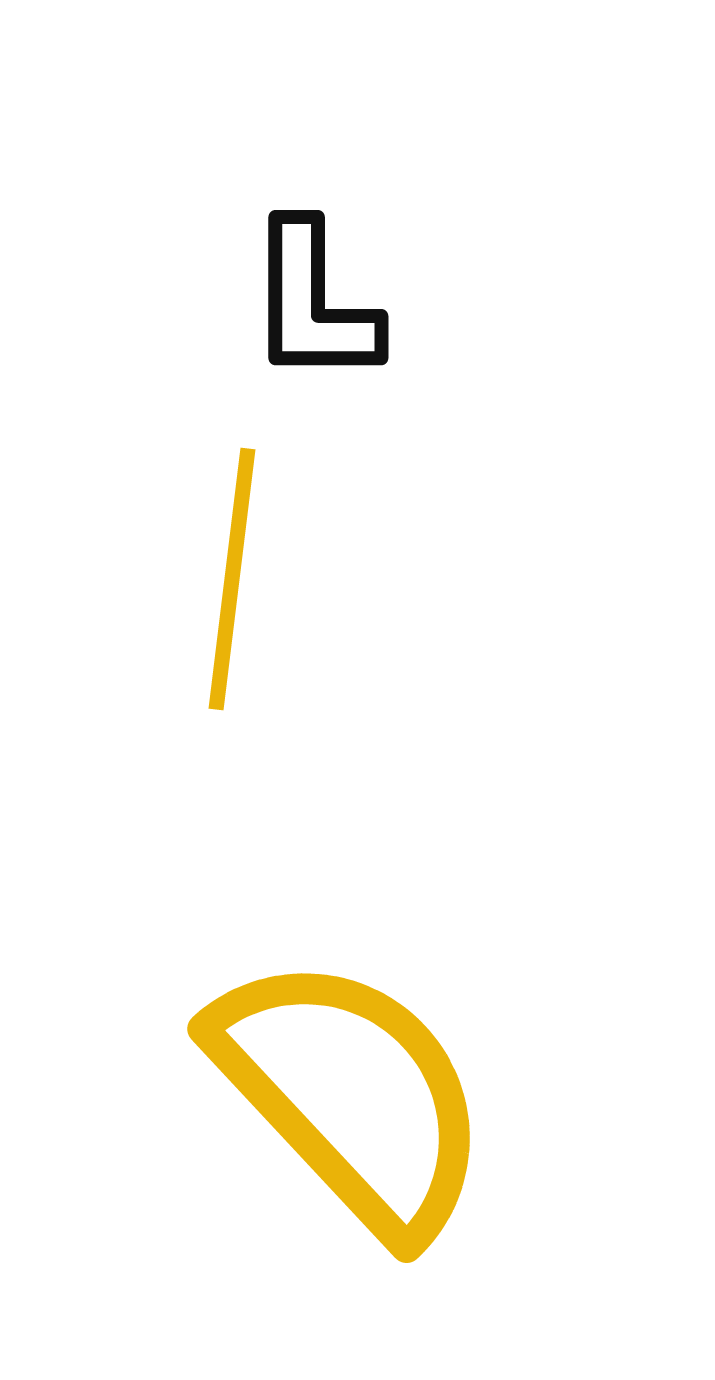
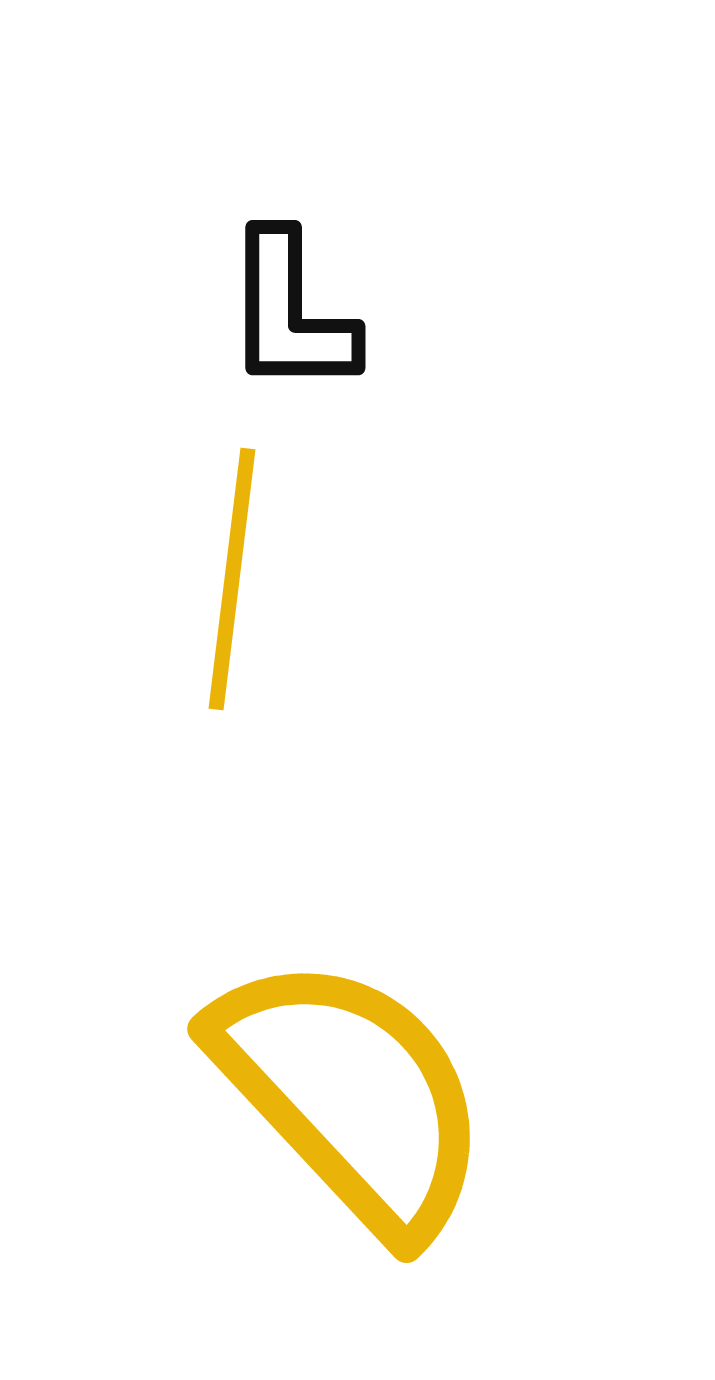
black L-shape: moved 23 px left, 10 px down
